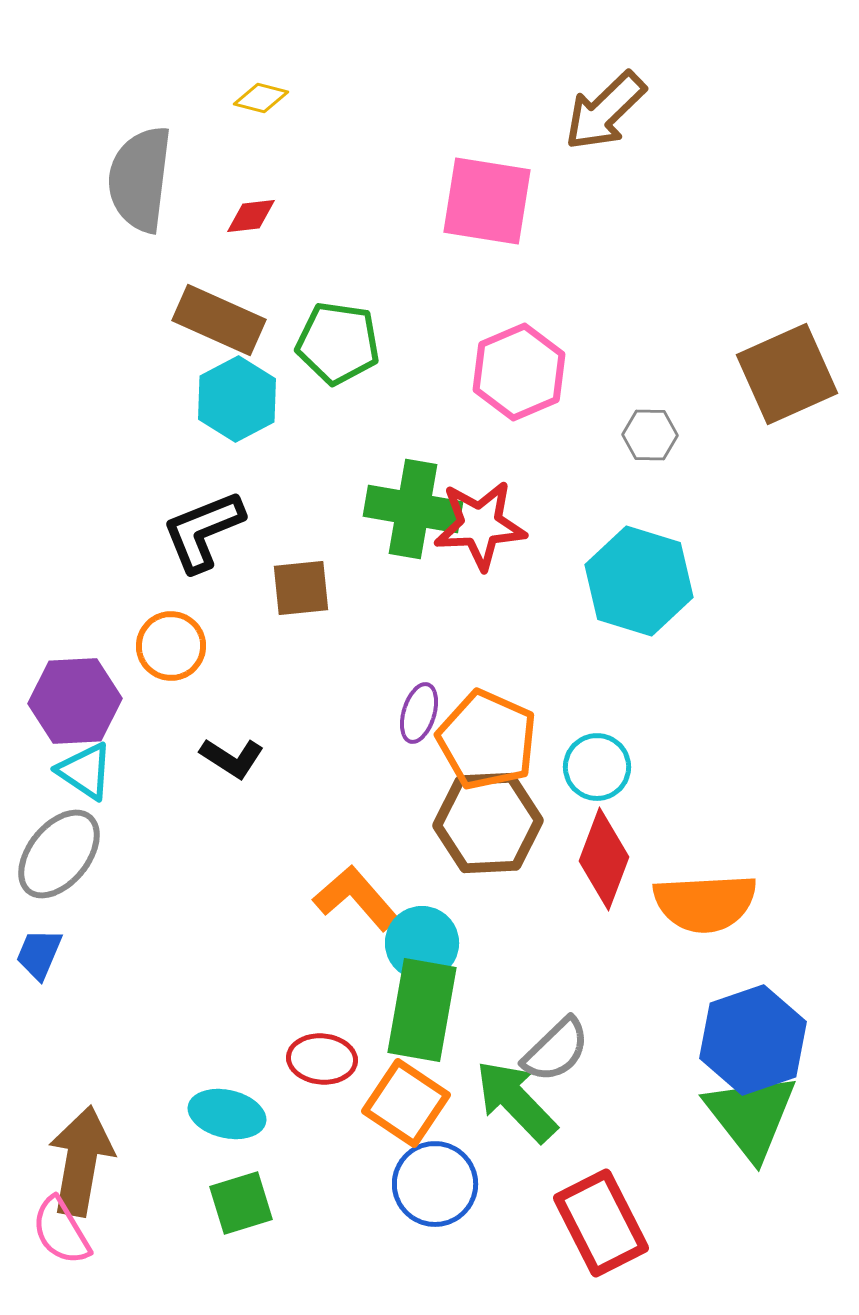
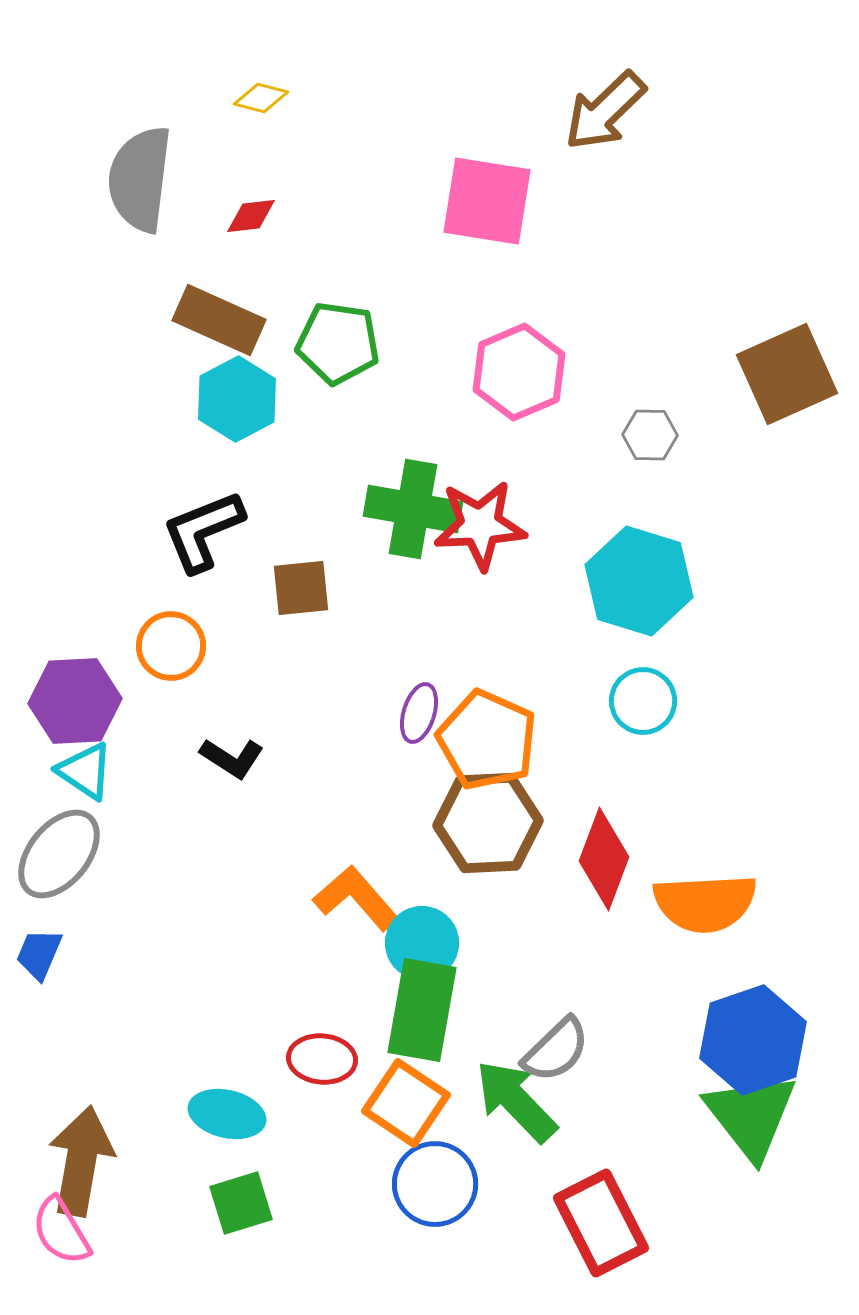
cyan circle at (597, 767): moved 46 px right, 66 px up
